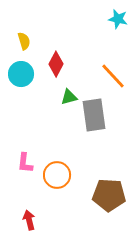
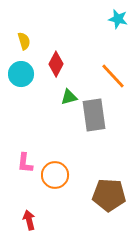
orange circle: moved 2 px left
